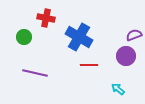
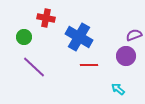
purple line: moved 1 px left, 6 px up; rotated 30 degrees clockwise
